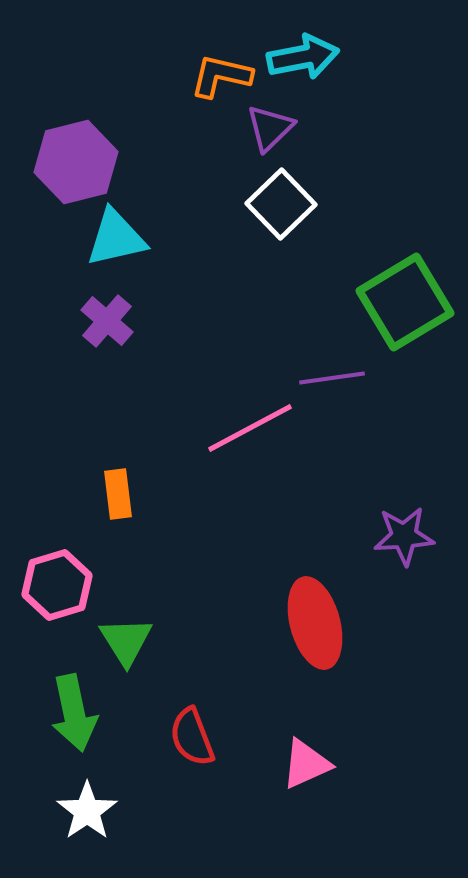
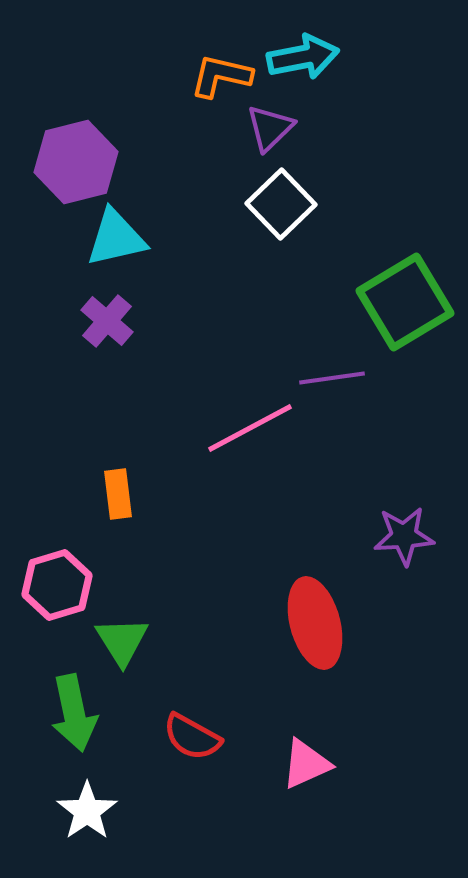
green triangle: moved 4 px left
red semicircle: rotated 40 degrees counterclockwise
